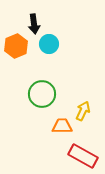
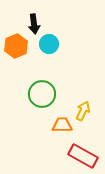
orange trapezoid: moved 1 px up
